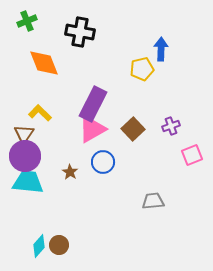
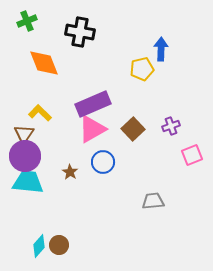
purple rectangle: rotated 40 degrees clockwise
